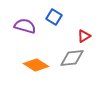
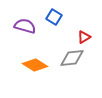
red triangle: moved 1 px down
orange diamond: moved 1 px left
